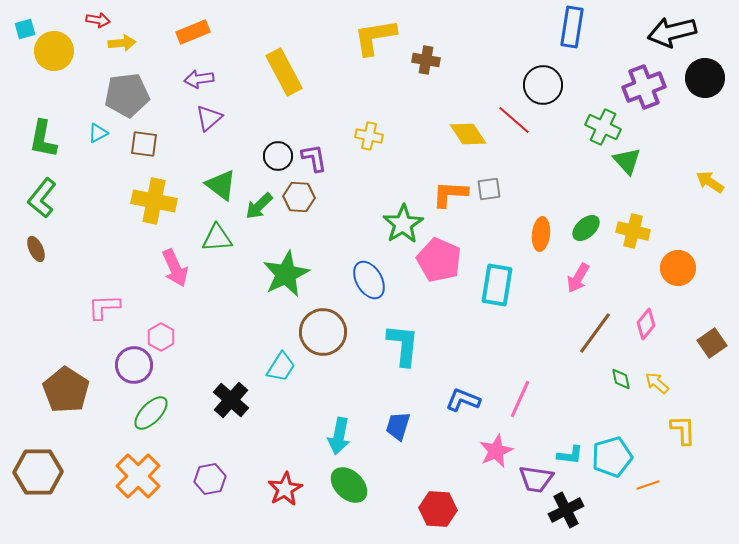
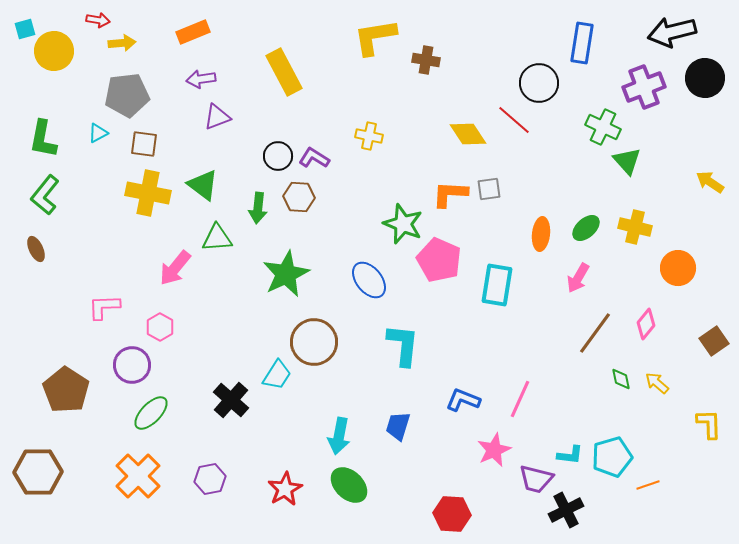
blue rectangle at (572, 27): moved 10 px right, 16 px down
purple arrow at (199, 79): moved 2 px right
black circle at (543, 85): moved 4 px left, 2 px up
purple triangle at (209, 118): moved 8 px right, 1 px up; rotated 20 degrees clockwise
purple L-shape at (314, 158): rotated 48 degrees counterclockwise
green triangle at (221, 185): moved 18 px left
green L-shape at (42, 198): moved 3 px right, 3 px up
yellow cross at (154, 201): moved 6 px left, 8 px up
green arrow at (259, 206): moved 1 px left, 2 px down; rotated 40 degrees counterclockwise
green star at (403, 224): rotated 18 degrees counterclockwise
yellow cross at (633, 231): moved 2 px right, 4 px up
pink arrow at (175, 268): rotated 63 degrees clockwise
blue ellipse at (369, 280): rotated 9 degrees counterclockwise
brown circle at (323, 332): moved 9 px left, 10 px down
pink hexagon at (161, 337): moved 1 px left, 10 px up
brown square at (712, 343): moved 2 px right, 2 px up
purple circle at (134, 365): moved 2 px left
cyan trapezoid at (281, 367): moved 4 px left, 8 px down
yellow L-shape at (683, 430): moved 26 px right, 6 px up
pink star at (496, 451): moved 2 px left, 1 px up
purple trapezoid at (536, 479): rotated 6 degrees clockwise
red hexagon at (438, 509): moved 14 px right, 5 px down
